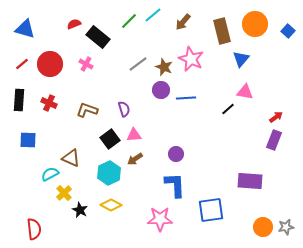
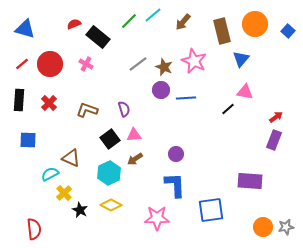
pink star at (191, 59): moved 3 px right, 2 px down
red cross at (49, 103): rotated 21 degrees clockwise
pink star at (160, 219): moved 3 px left, 1 px up
